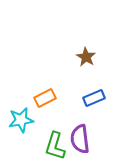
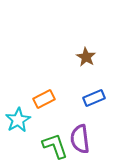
orange rectangle: moved 1 px left, 1 px down
cyan star: moved 3 px left; rotated 20 degrees counterclockwise
green L-shape: rotated 144 degrees clockwise
